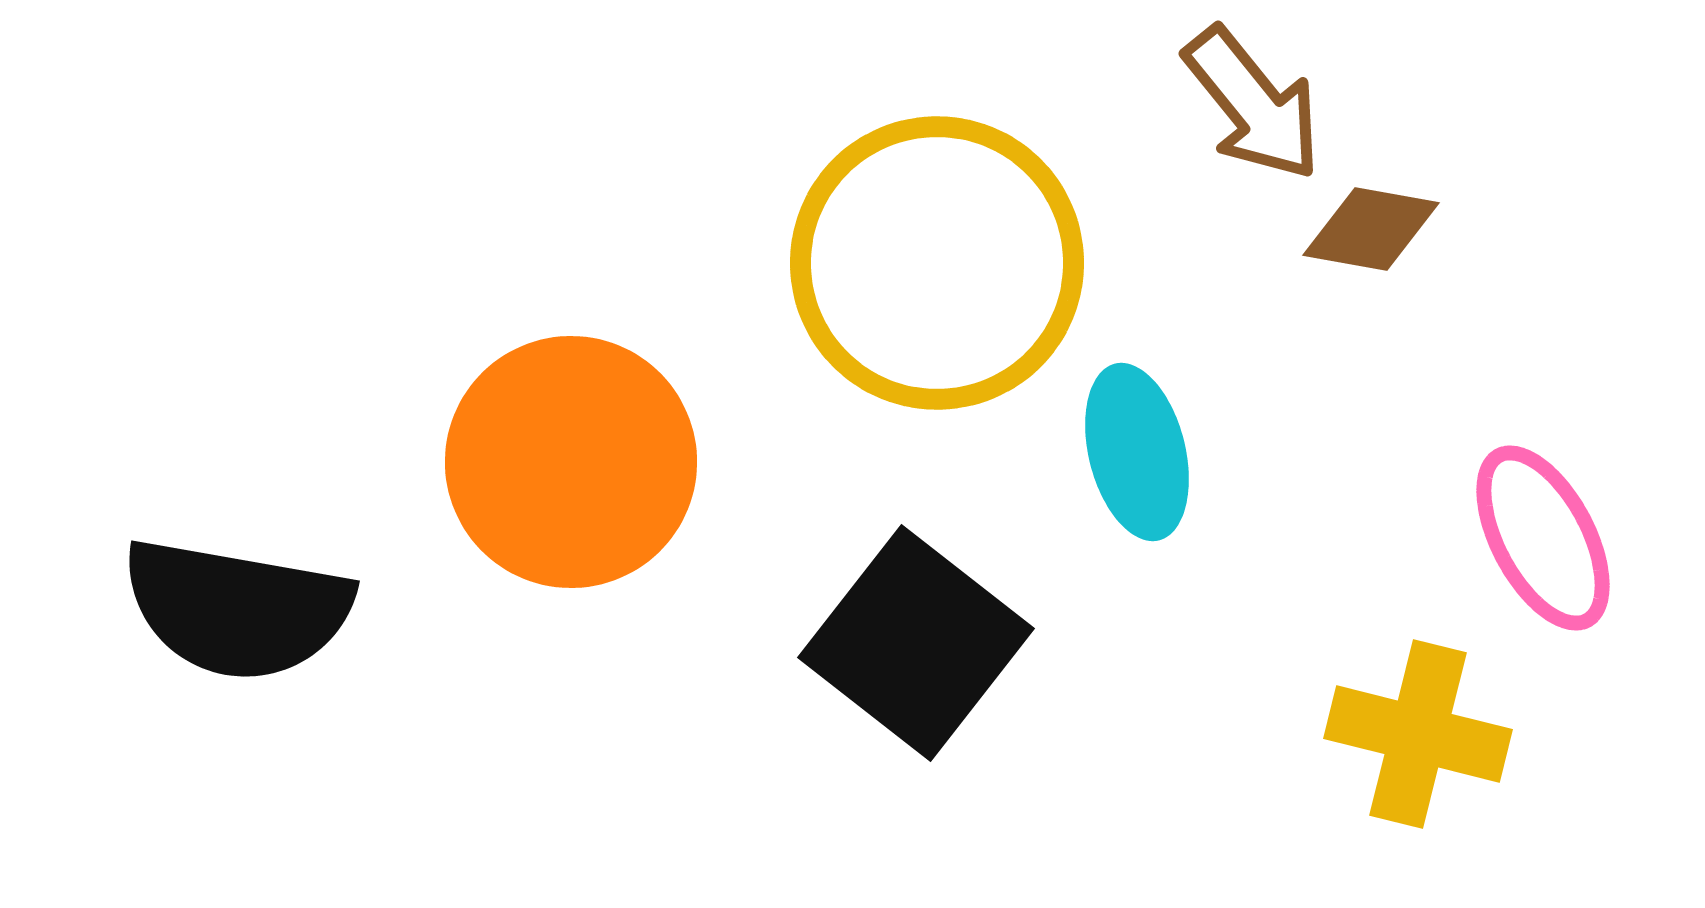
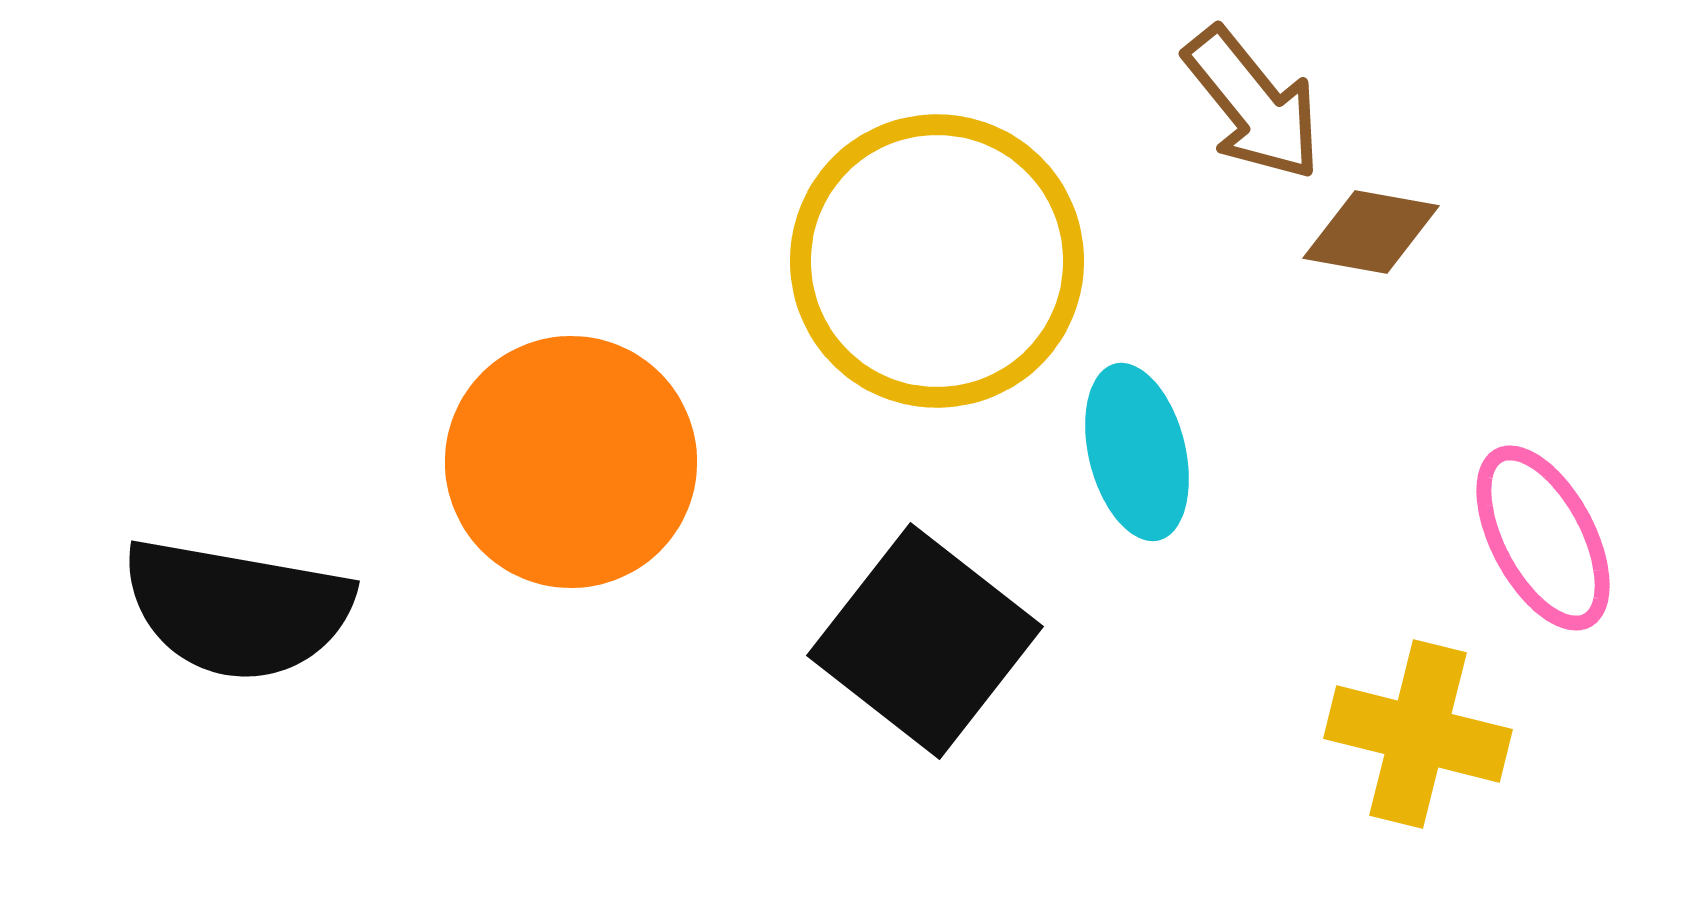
brown diamond: moved 3 px down
yellow circle: moved 2 px up
black square: moved 9 px right, 2 px up
